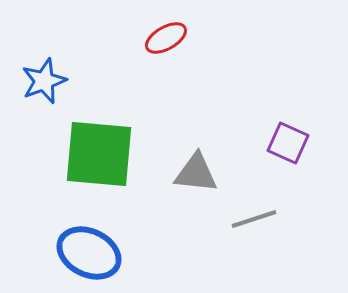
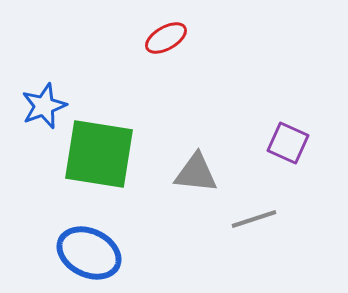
blue star: moved 25 px down
green square: rotated 4 degrees clockwise
